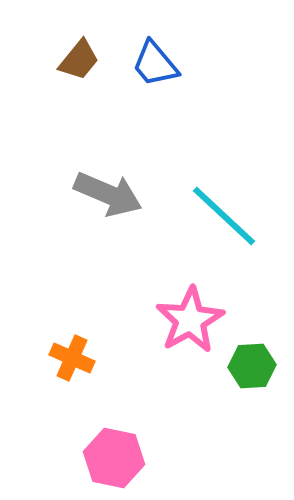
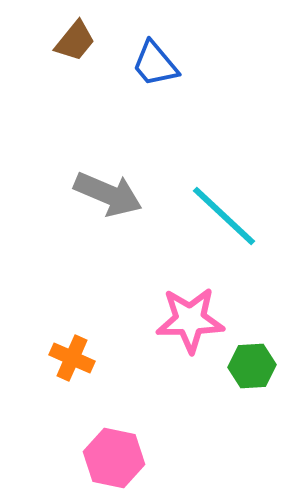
brown trapezoid: moved 4 px left, 19 px up
pink star: rotated 28 degrees clockwise
